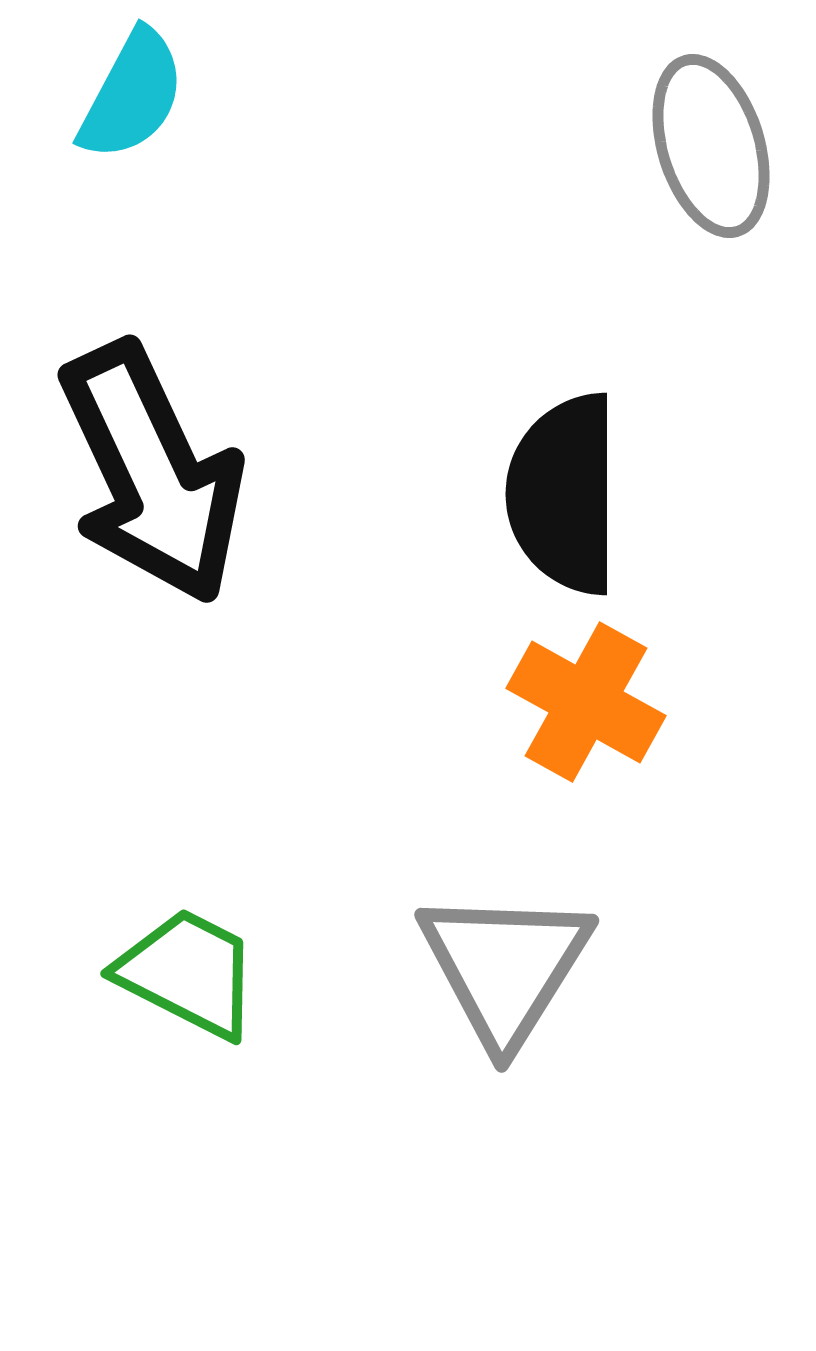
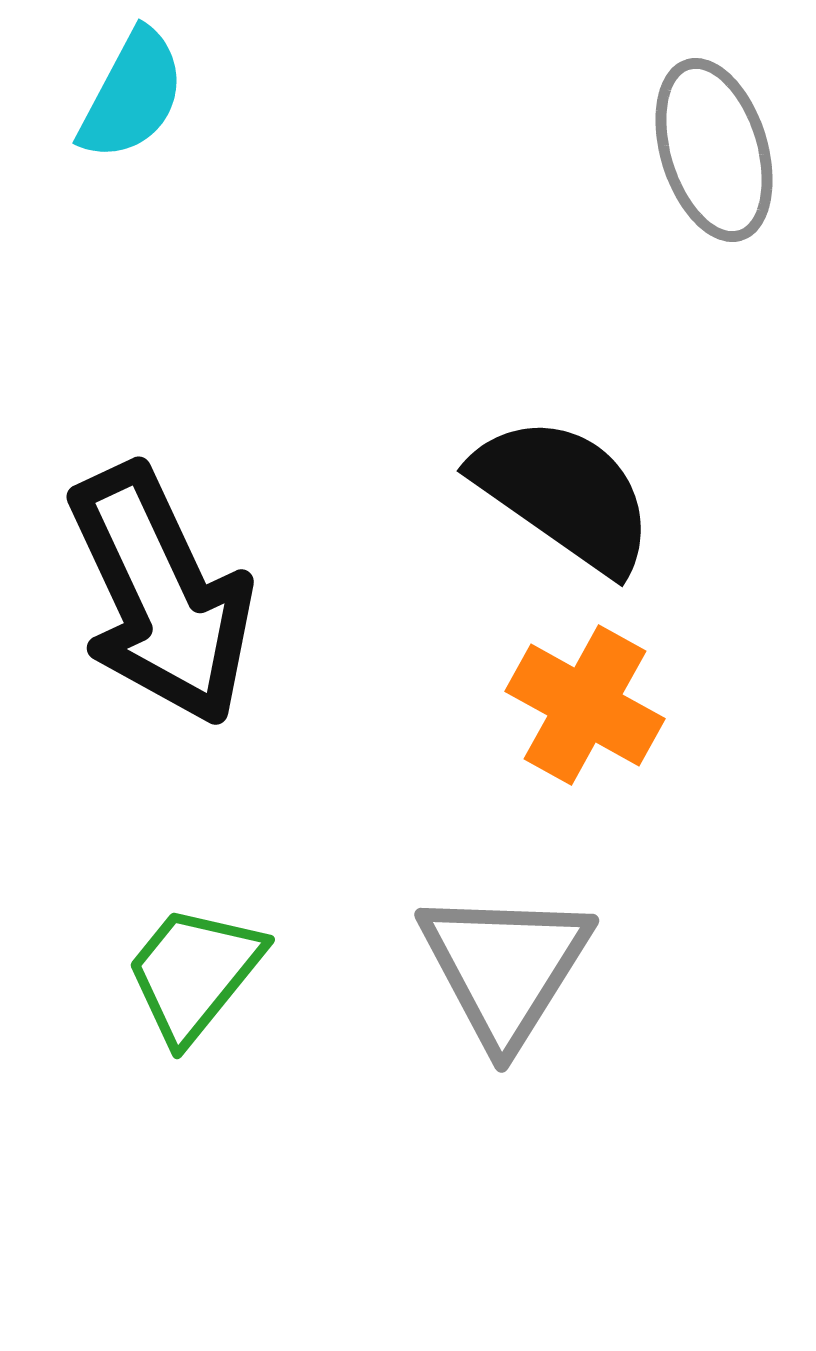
gray ellipse: moved 3 px right, 4 px down
black arrow: moved 9 px right, 122 px down
black semicircle: rotated 125 degrees clockwise
orange cross: moved 1 px left, 3 px down
green trapezoid: moved 6 px right; rotated 78 degrees counterclockwise
